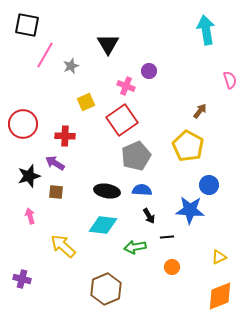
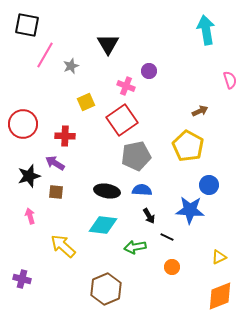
brown arrow: rotated 28 degrees clockwise
gray pentagon: rotated 12 degrees clockwise
black line: rotated 32 degrees clockwise
